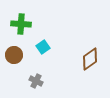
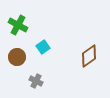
green cross: moved 3 px left, 1 px down; rotated 24 degrees clockwise
brown circle: moved 3 px right, 2 px down
brown diamond: moved 1 px left, 3 px up
